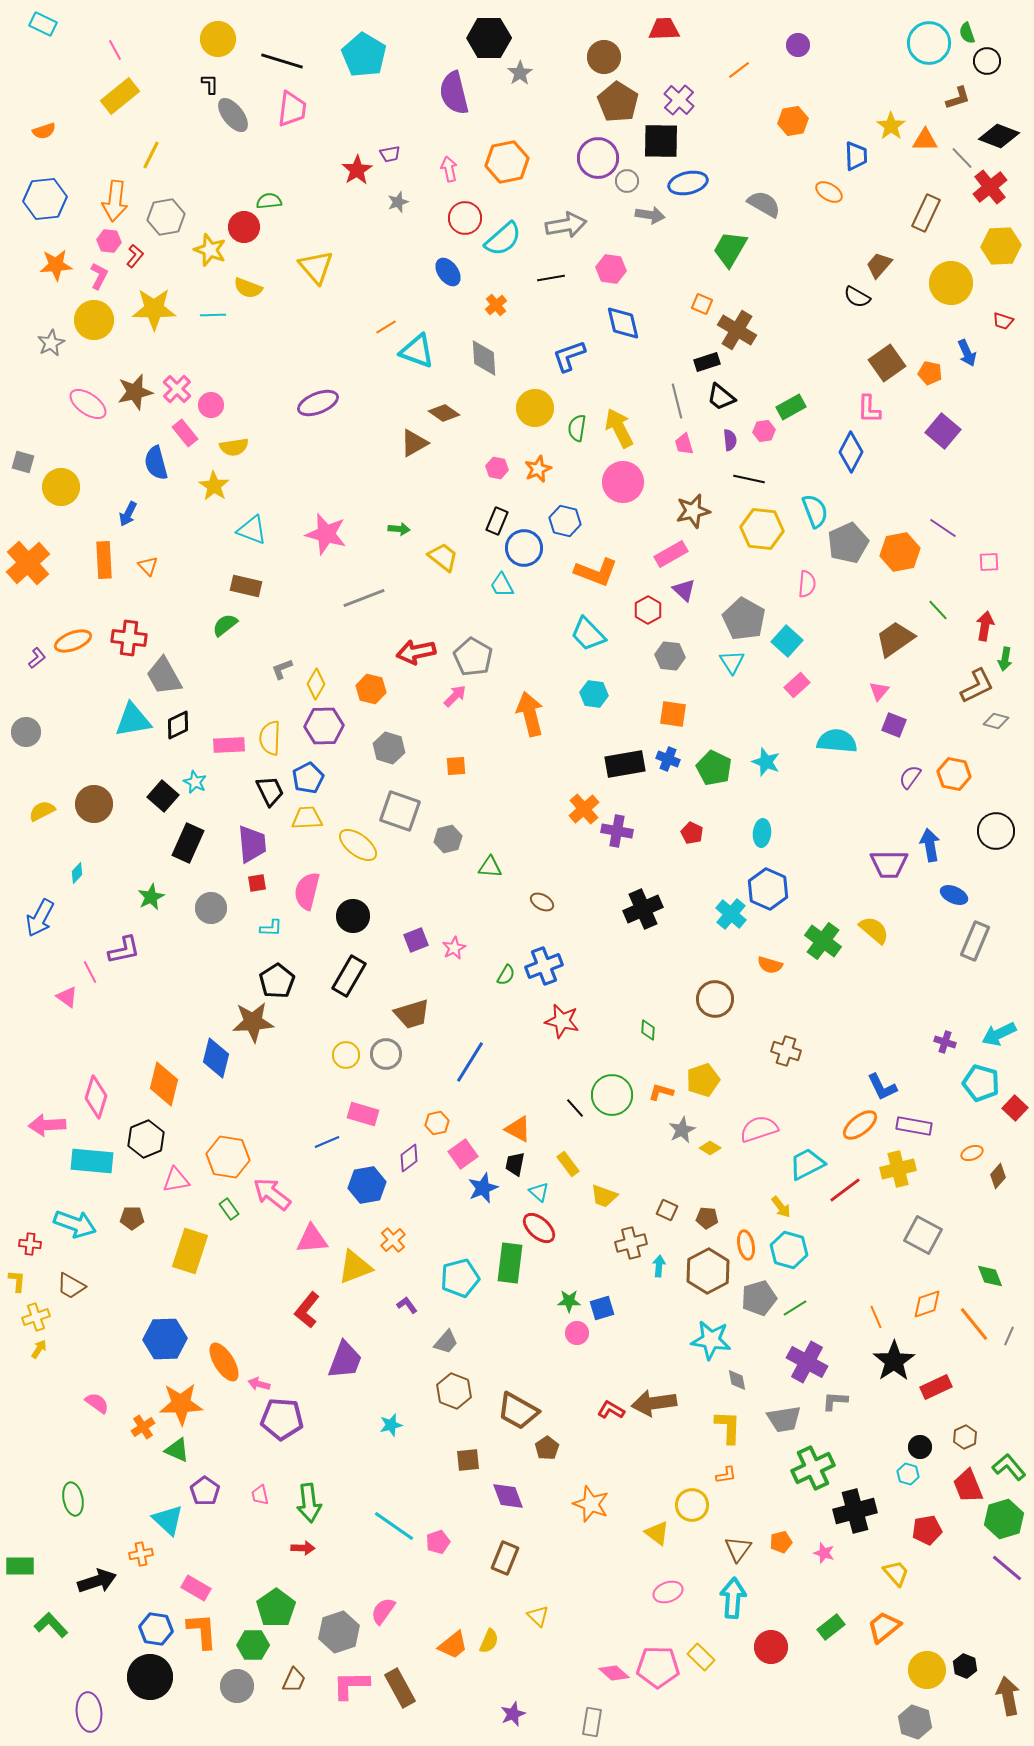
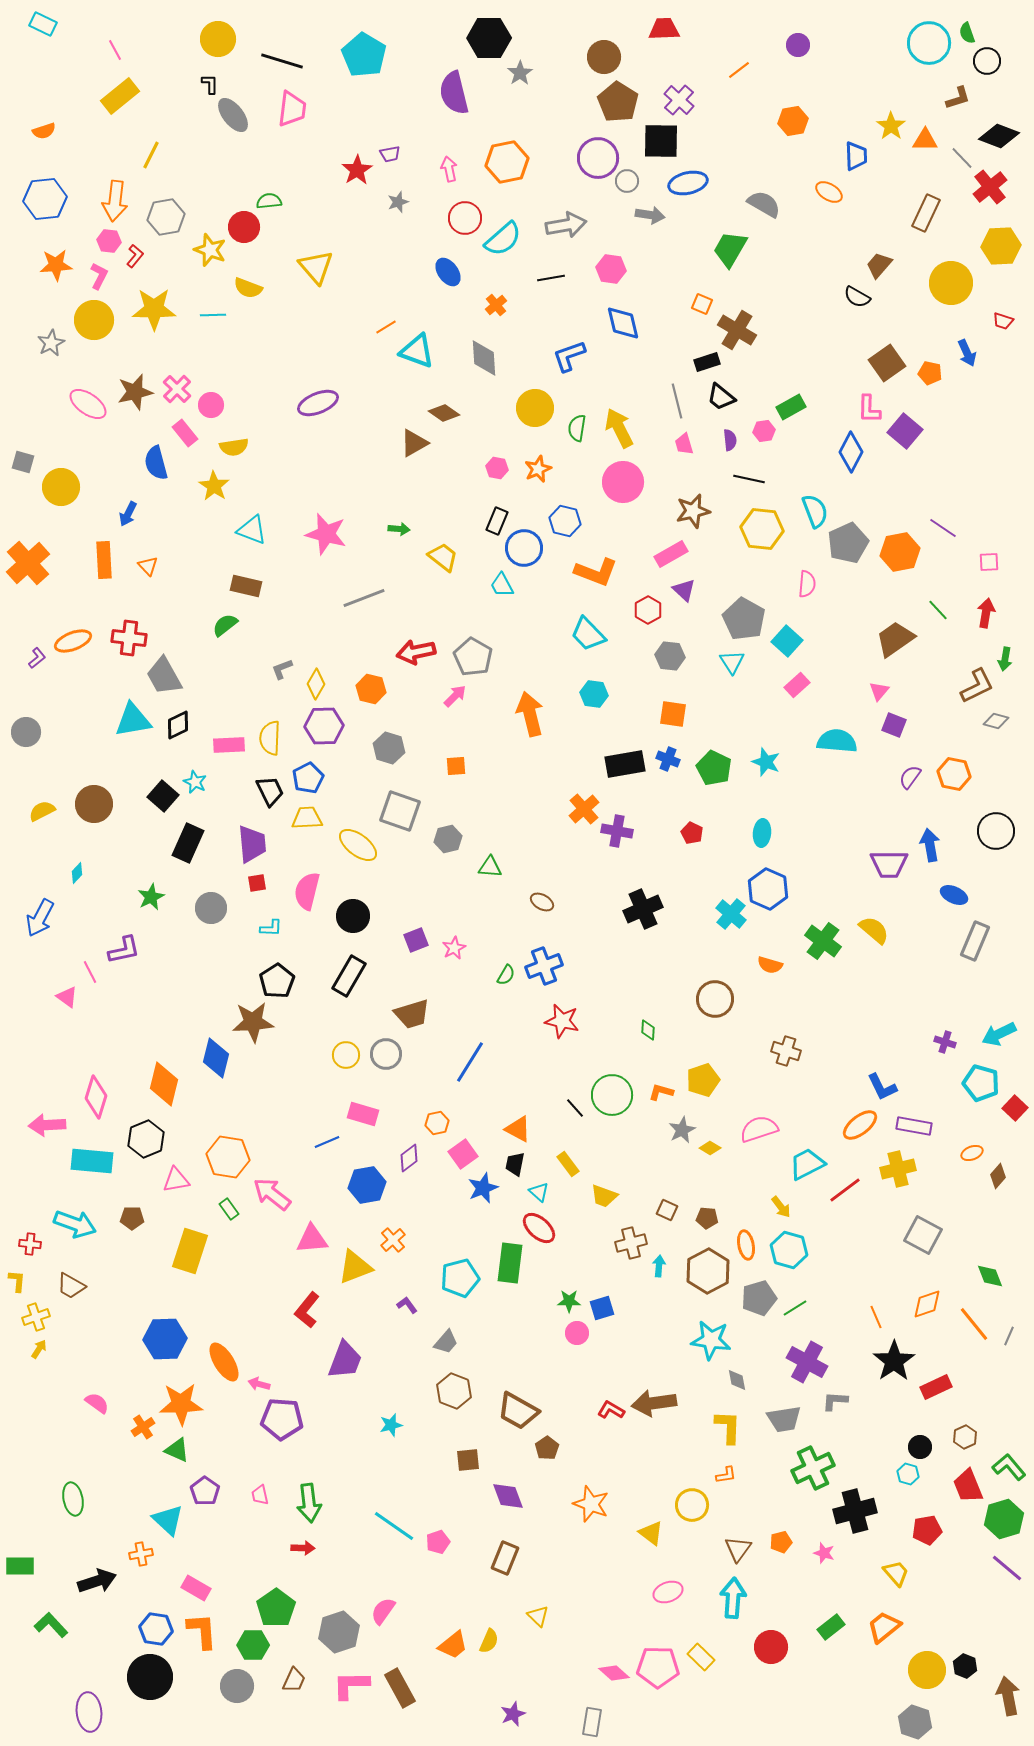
purple square at (943, 431): moved 38 px left
red arrow at (985, 626): moved 1 px right, 13 px up
yellow triangle at (657, 1533): moved 6 px left
